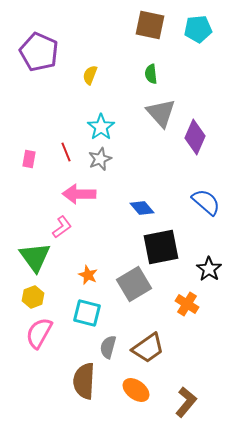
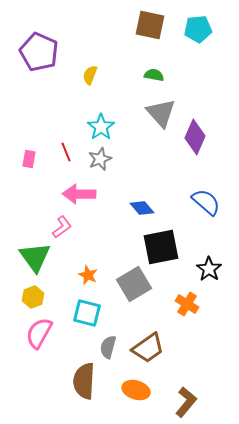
green semicircle: moved 3 px right, 1 px down; rotated 108 degrees clockwise
orange ellipse: rotated 20 degrees counterclockwise
